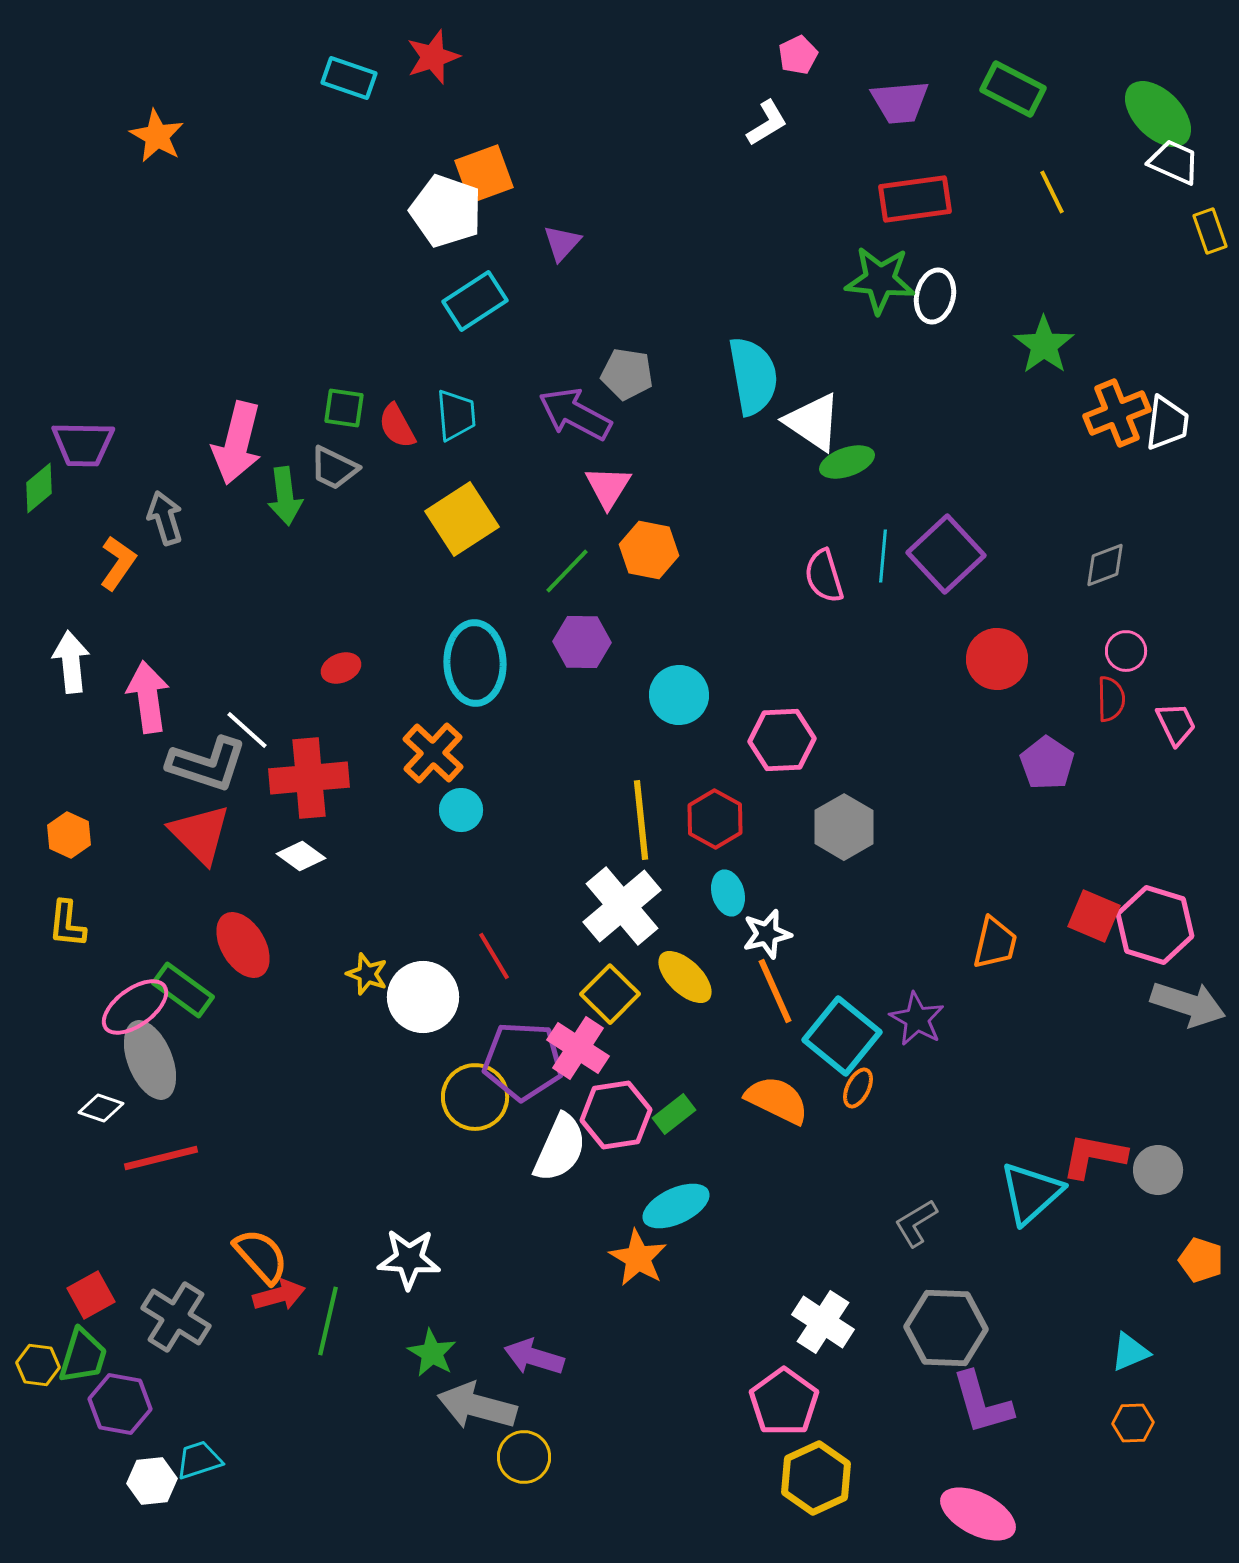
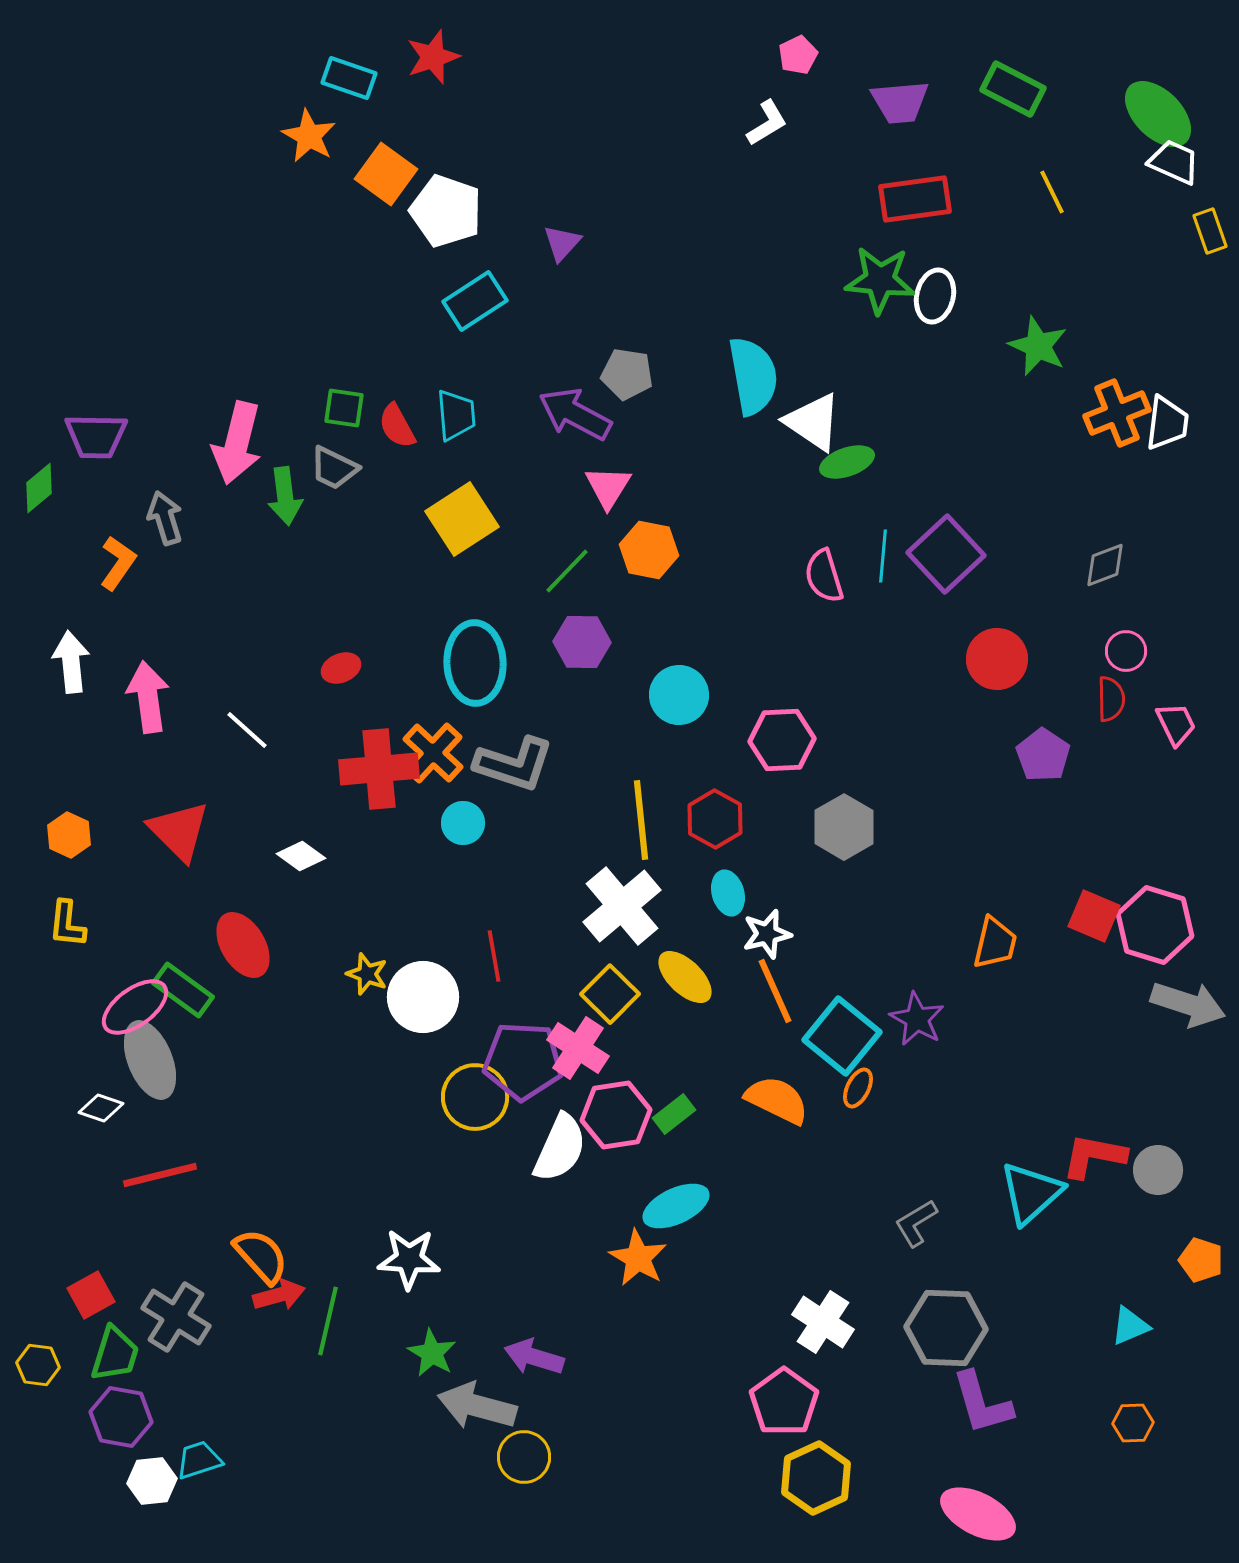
orange star at (157, 136): moved 152 px right
orange square at (484, 174): moved 98 px left; rotated 34 degrees counterclockwise
green star at (1044, 345): moved 6 px left, 1 px down; rotated 12 degrees counterclockwise
purple trapezoid at (83, 444): moved 13 px right, 8 px up
purple pentagon at (1047, 763): moved 4 px left, 8 px up
gray L-shape at (207, 764): moved 307 px right
red cross at (309, 778): moved 70 px right, 9 px up
cyan circle at (461, 810): moved 2 px right, 13 px down
red triangle at (200, 834): moved 21 px left, 3 px up
red line at (494, 956): rotated 21 degrees clockwise
red line at (161, 1158): moved 1 px left, 17 px down
cyan triangle at (1130, 1352): moved 26 px up
green trapezoid at (83, 1356): moved 32 px right, 2 px up
purple hexagon at (120, 1404): moved 1 px right, 13 px down
